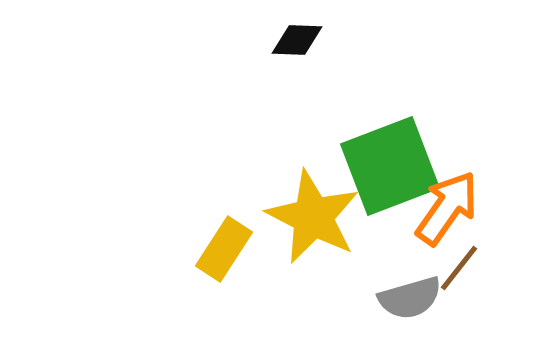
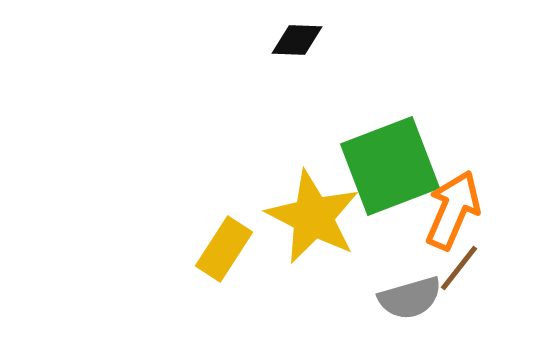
orange arrow: moved 6 px right, 2 px down; rotated 12 degrees counterclockwise
